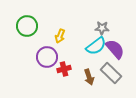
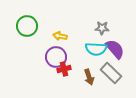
yellow arrow: rotated 80 degrees clockwise
cyan semicircle: moved 3 px down; rotated 40 degrees clockwise
purple circle: moved 9 px right
